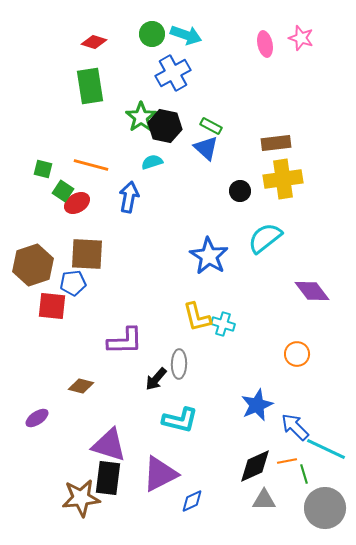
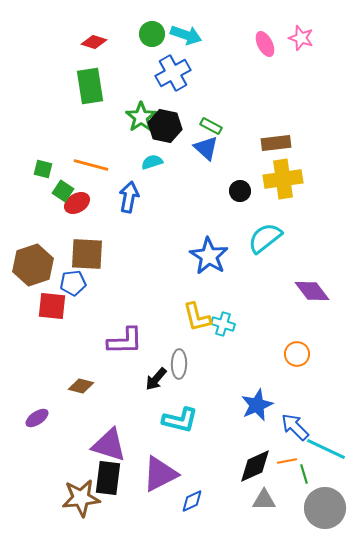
pink ellipse at (265, 44): rotated 15 degrees counterclockwise
